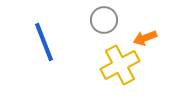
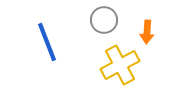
orange arrow: moved 2 px right, 6 px up; rotated 65 degrees counterclockwise
blue line: moved 3 px right
